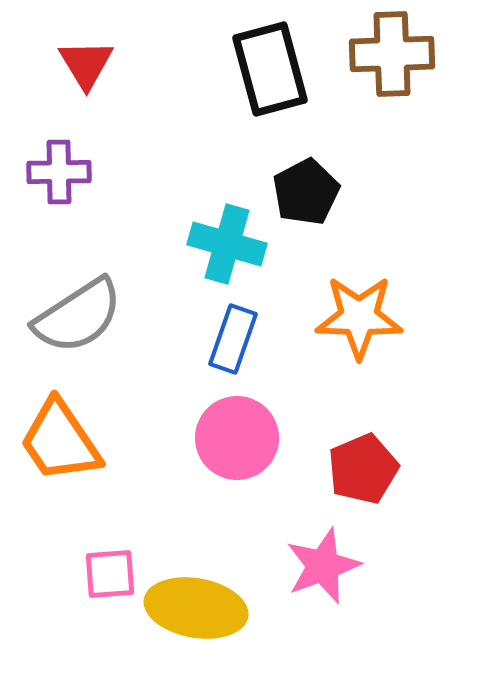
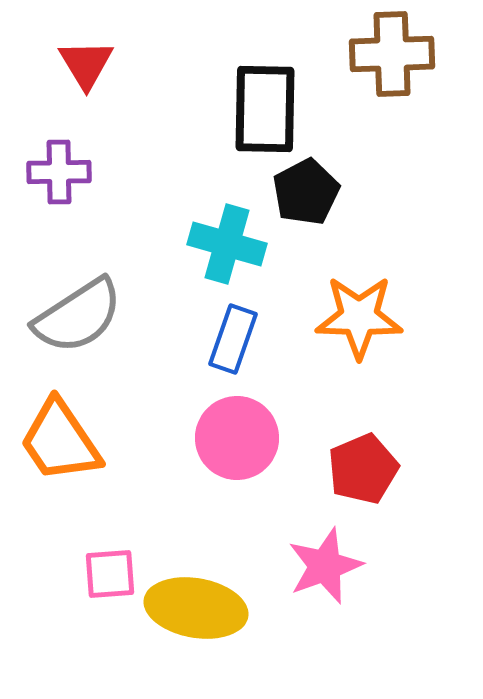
black rectangle: moved 5 px left, 40 px down; rotated 16 degrees clockwise
pink star: moved 2 px right
